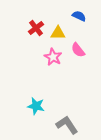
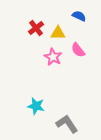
gray L-shape: moved 1 px up
